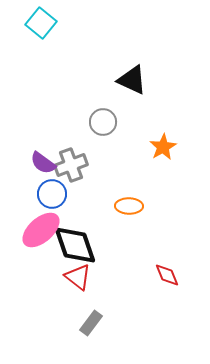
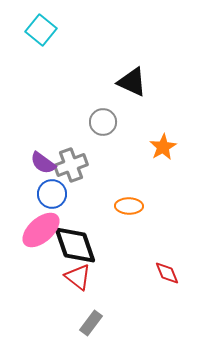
cyan square: moved 7 px down
black triangle: moved 2 px down
red diamond: moved 2 px up
